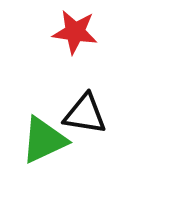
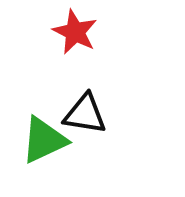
red star: rotated 18 degrees clockwise
